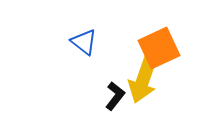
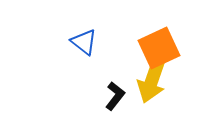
yellow arrow: moved 9 px right
